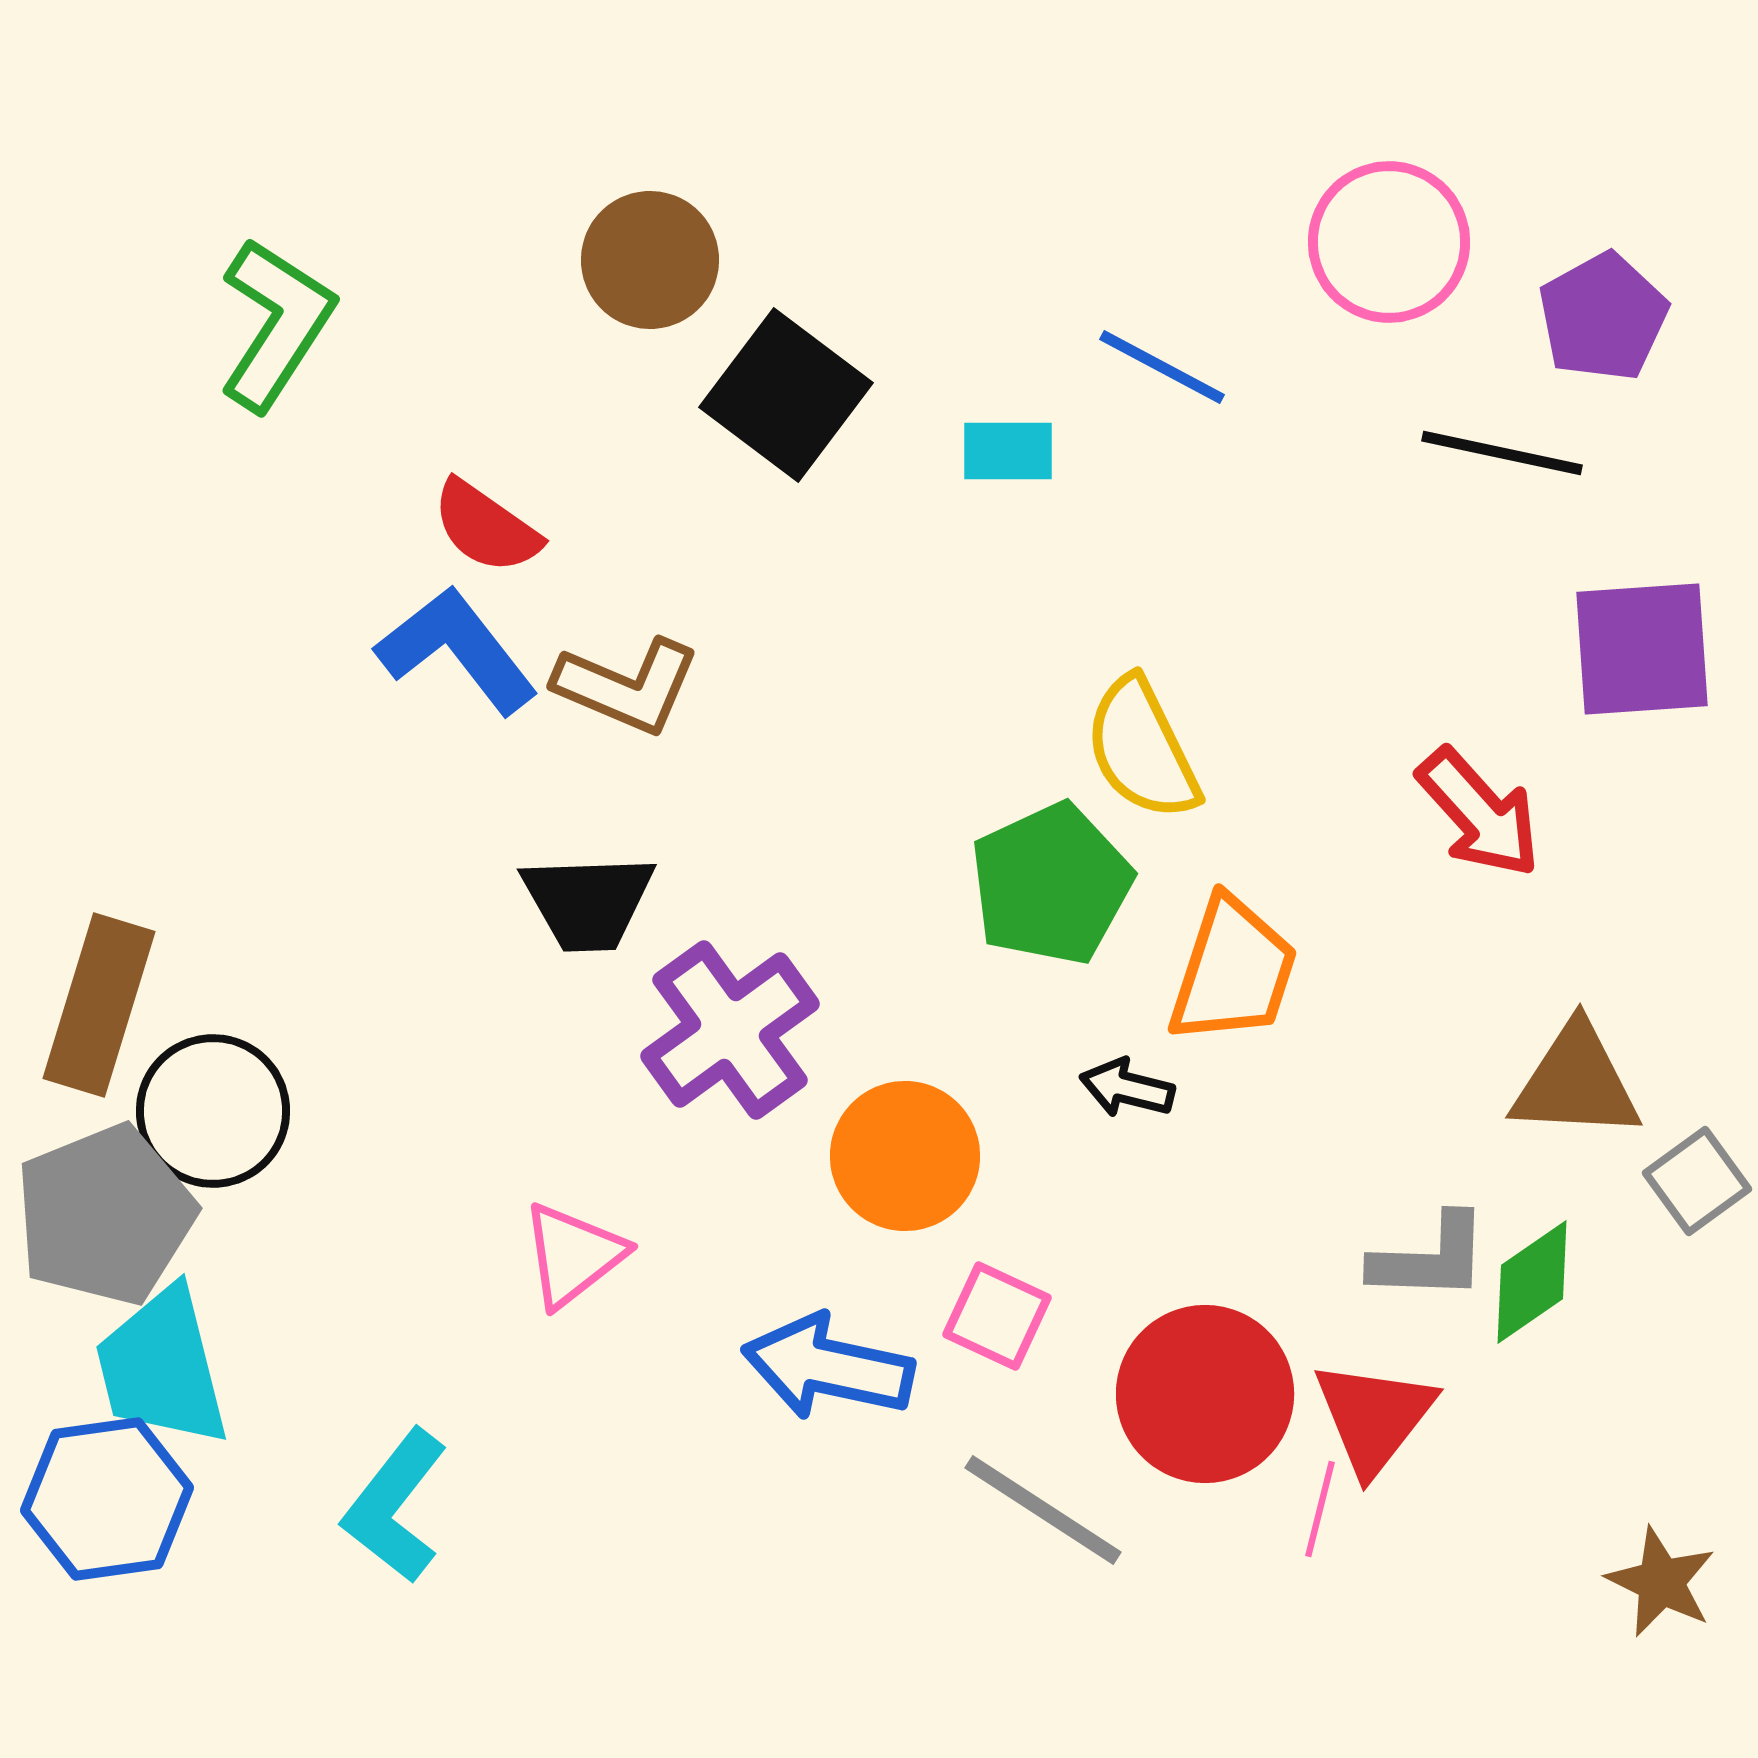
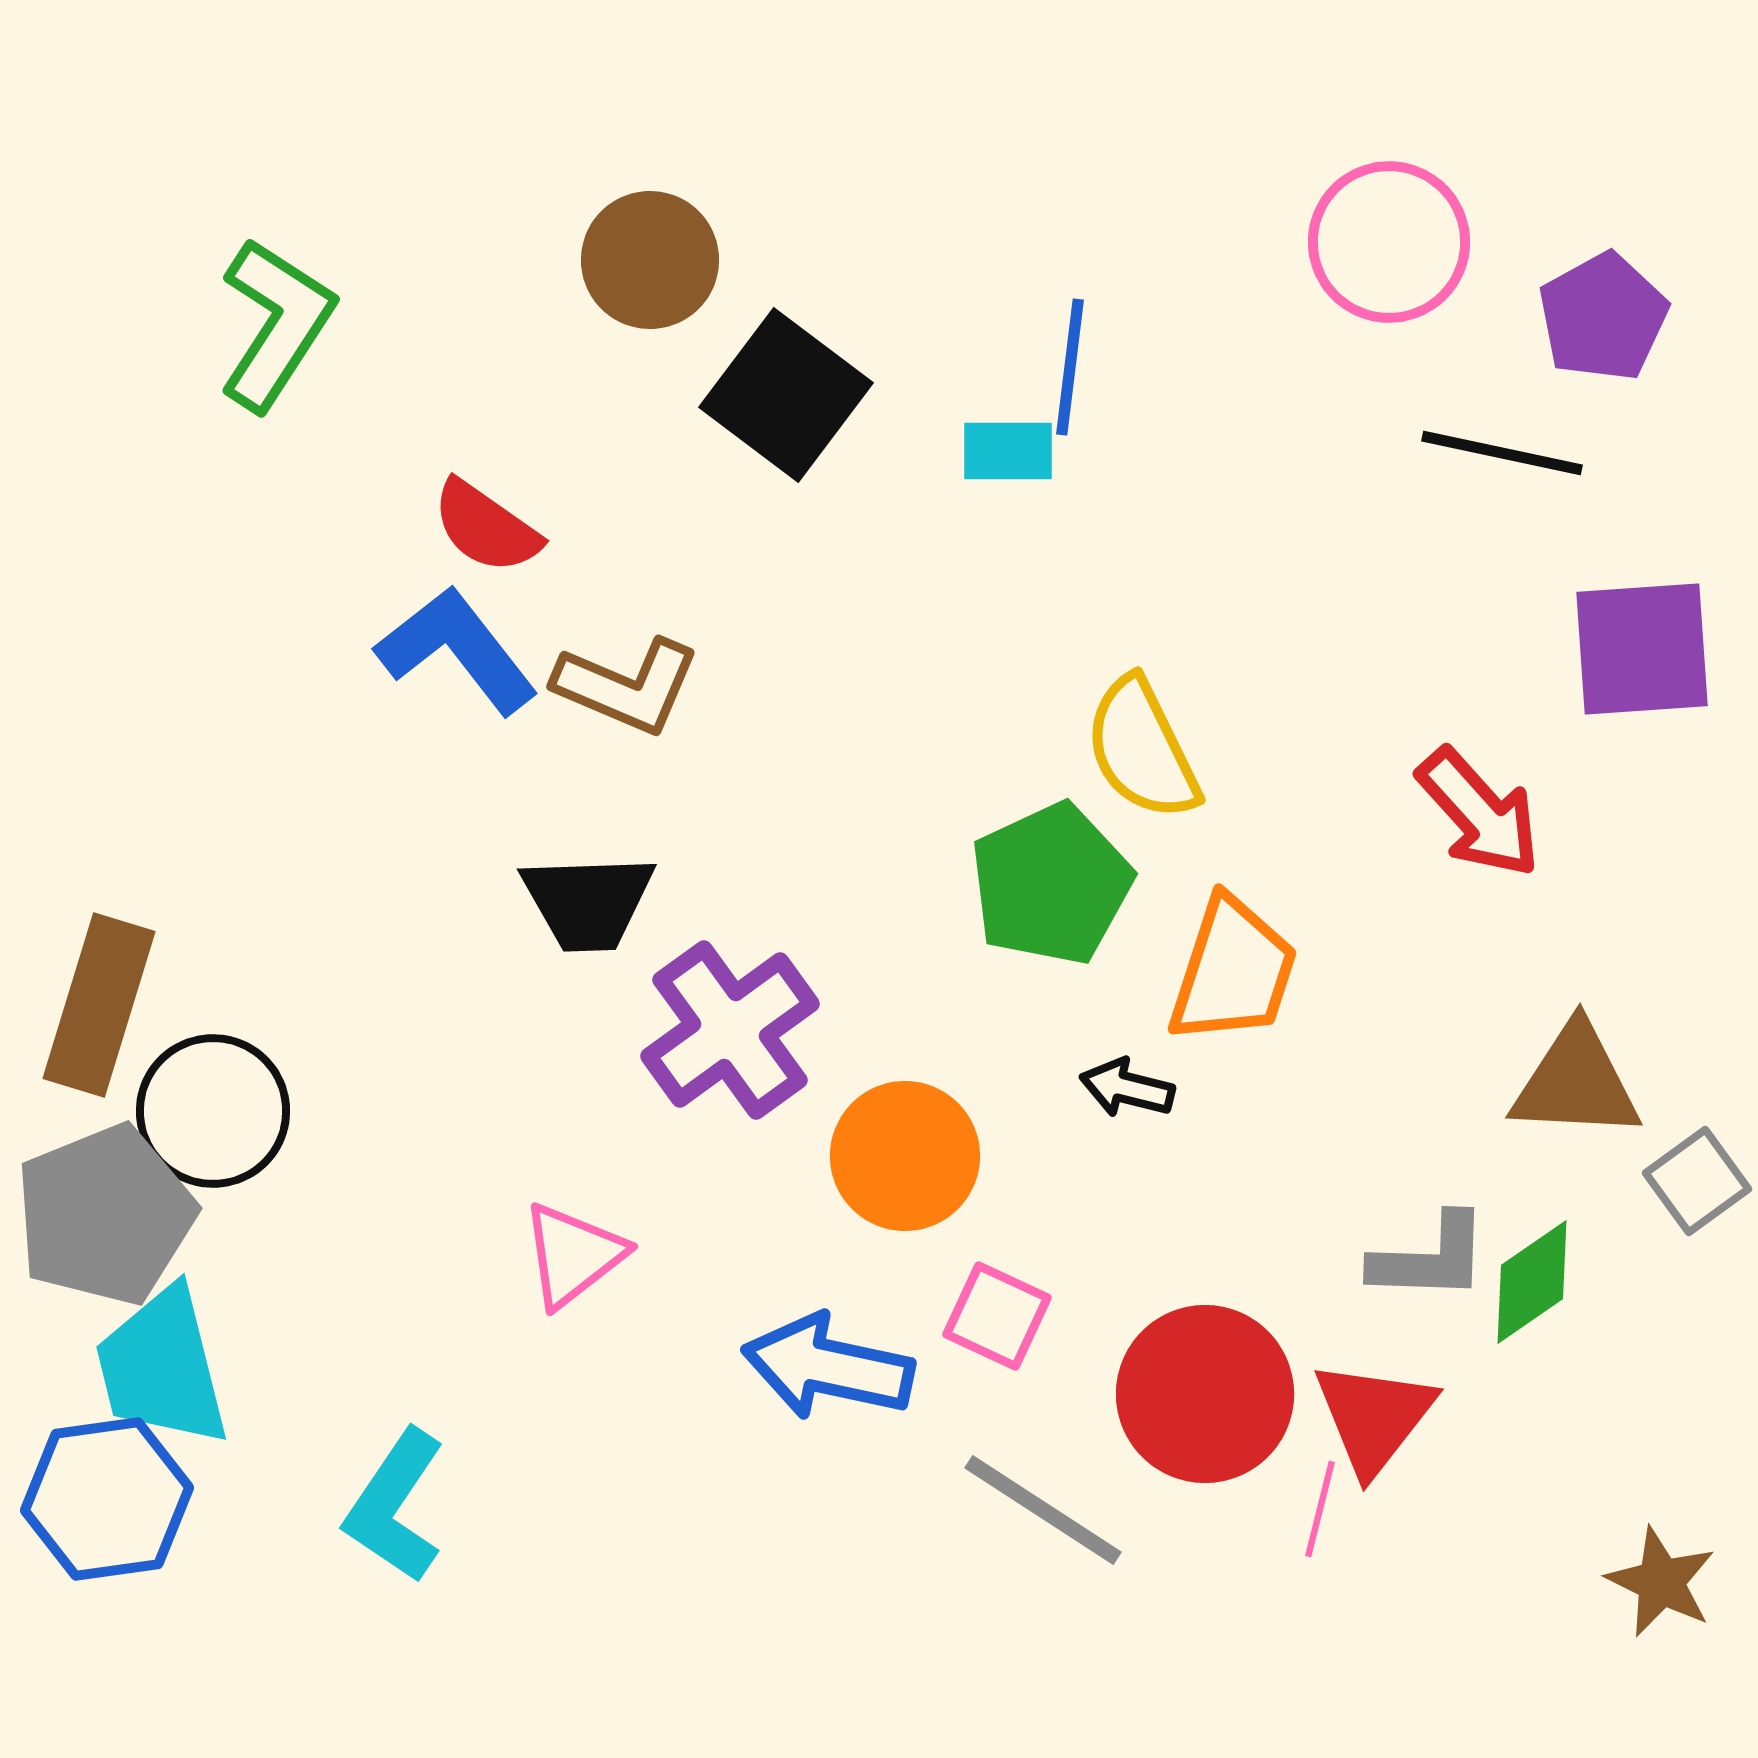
blue line: moved 92 px left; rotated 69 degrees clockwise
cyan L-shape: rotated 4 degrees counterclockwise
